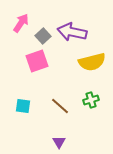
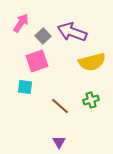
purple arrow: rotated 8 degrees clockwise
cyan square: moved 2 px right, 19 px up
